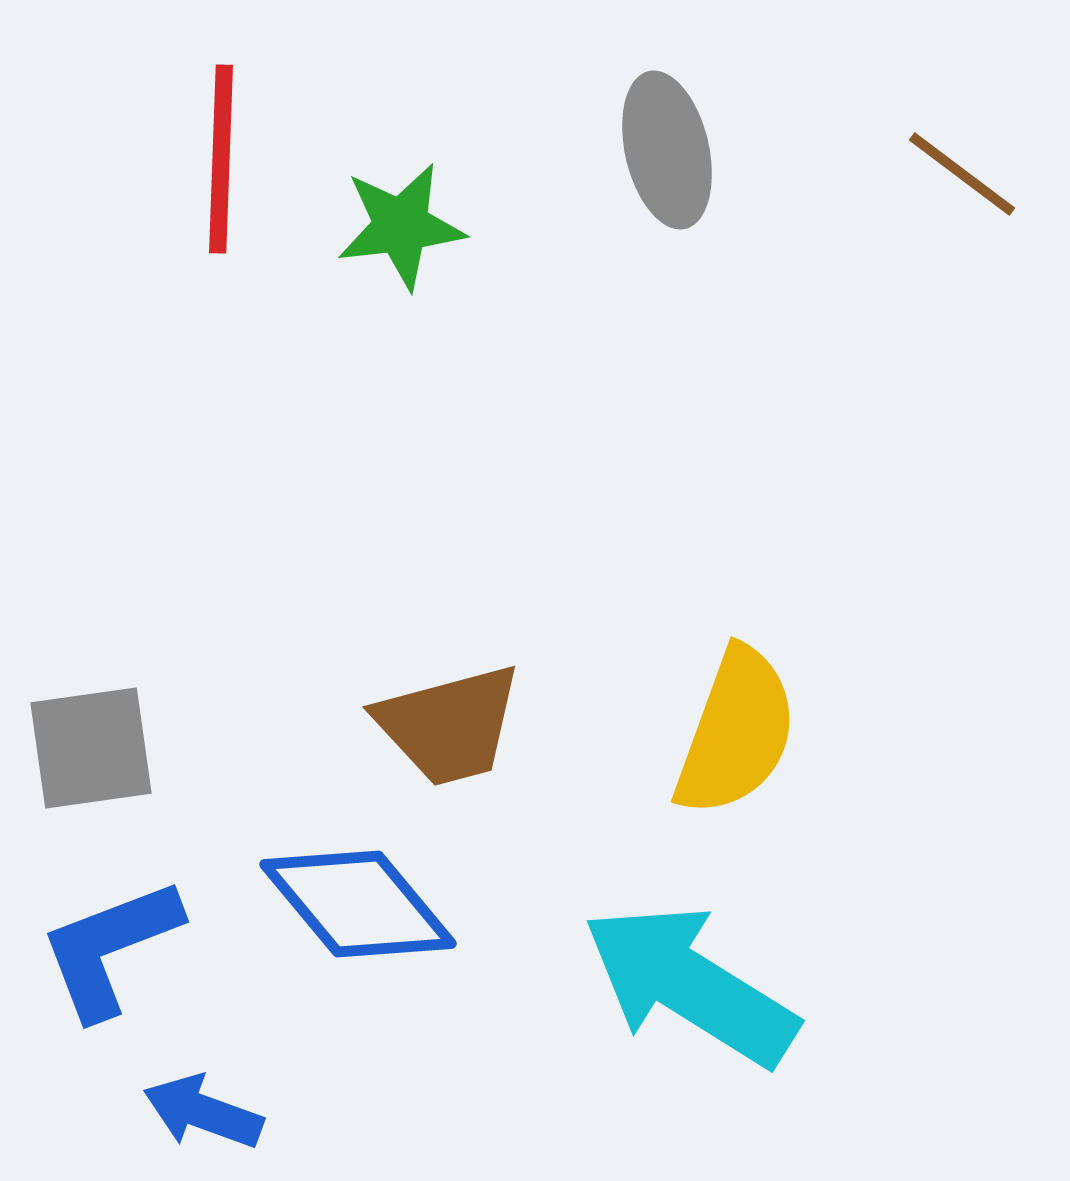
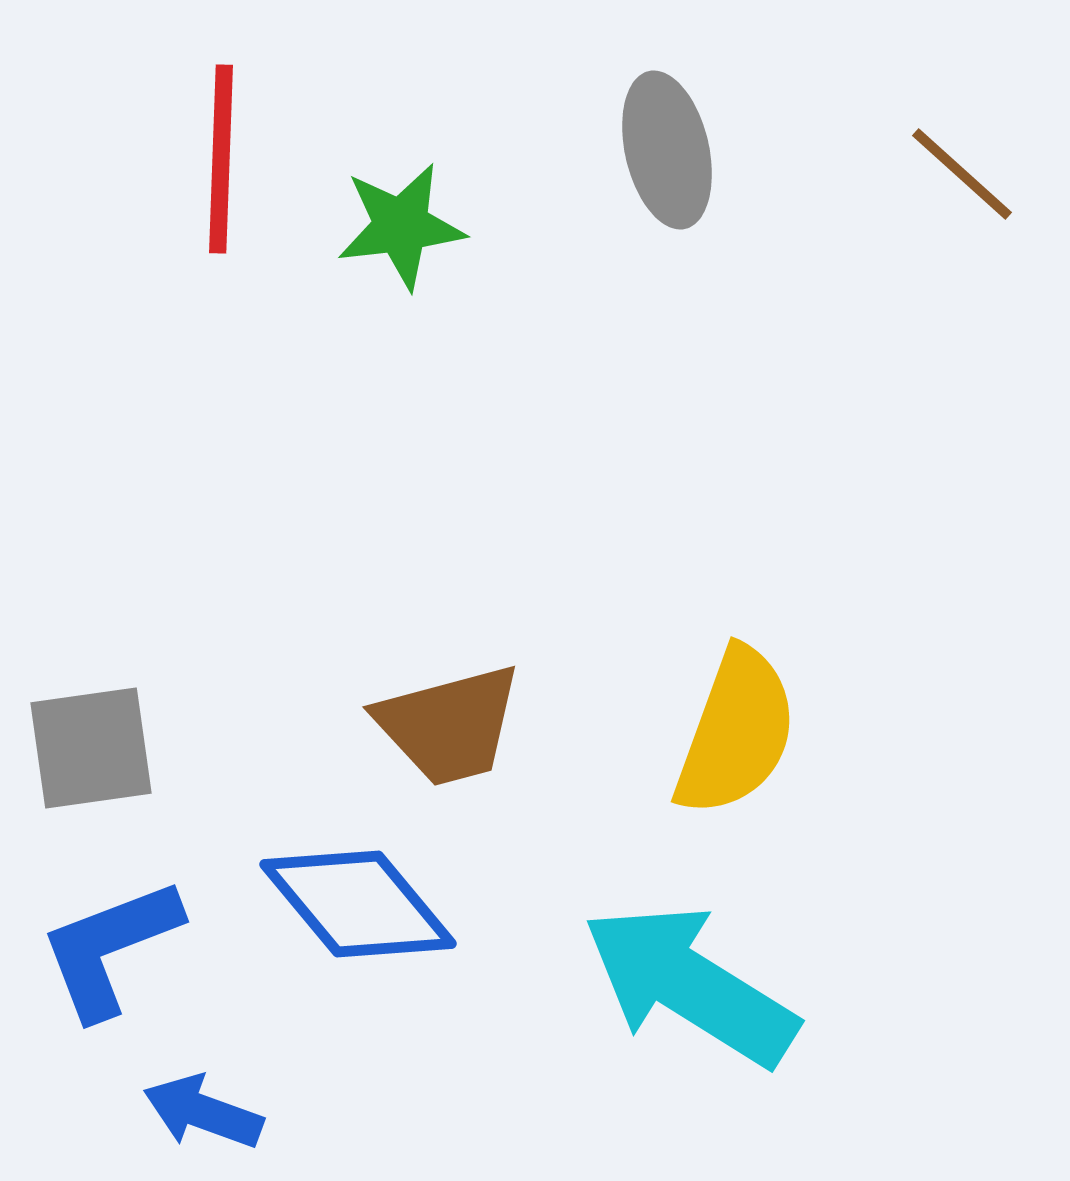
brown line: rotated 5 degrees clockwise
